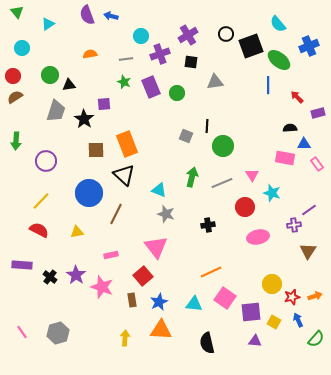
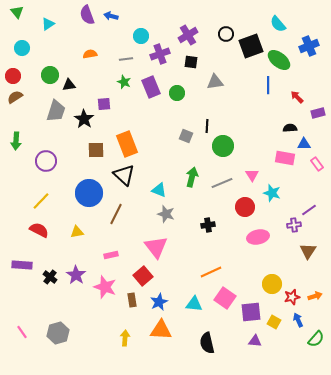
pink star at (102, 287): moved 3 px right
